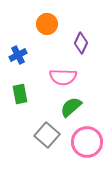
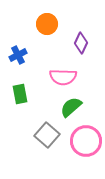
pink circle: moved 1 px left, 1 px up
